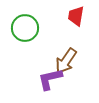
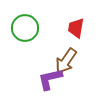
red trapezoid: moved 12 px down
